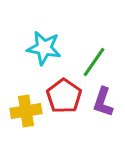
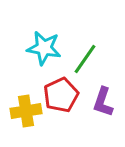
green line: moved 9 px left, 3 px up
red pentagon: moved 3 px left, 1 px up; rotated 12 degrees clockwise
